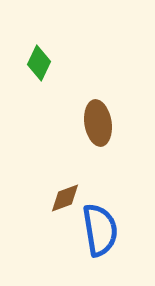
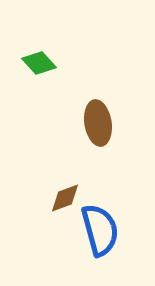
green diamond: rotated 68 degrees counterclockwise
blue semicircle: rotated 6 degrees counterclockwise
